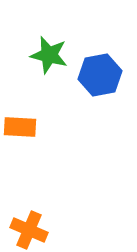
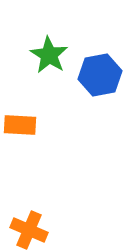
green star: rotated 18 degrees clockwise
orange rectangle: moved 2 px up
